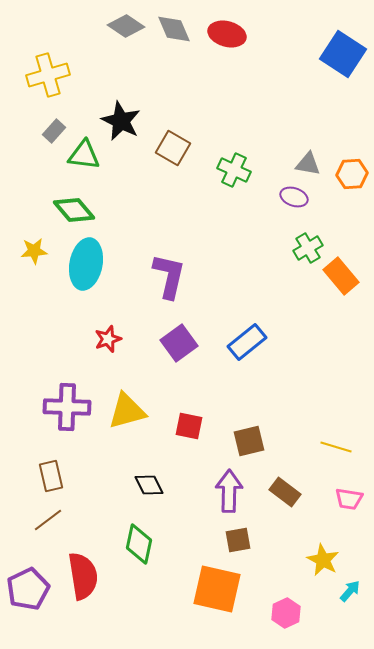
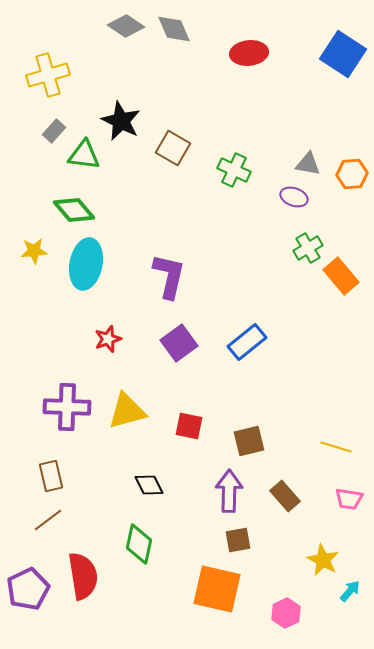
red ellipse at (227, 34): moved 22 px right, 19 px down; rotated 21 degrees counterclockwise
brown rectangle at (285, 492): moved 4 px down; rotated 12 degrees clockwise
